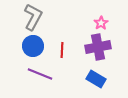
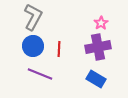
red line: moved 3 px left, 1 px up
